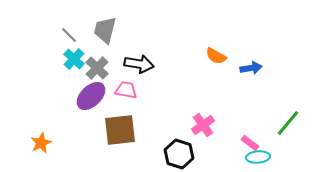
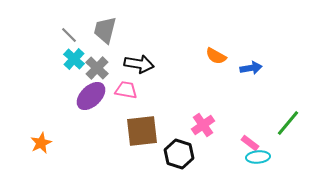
brown square: moved 22 px right, 1 px down
